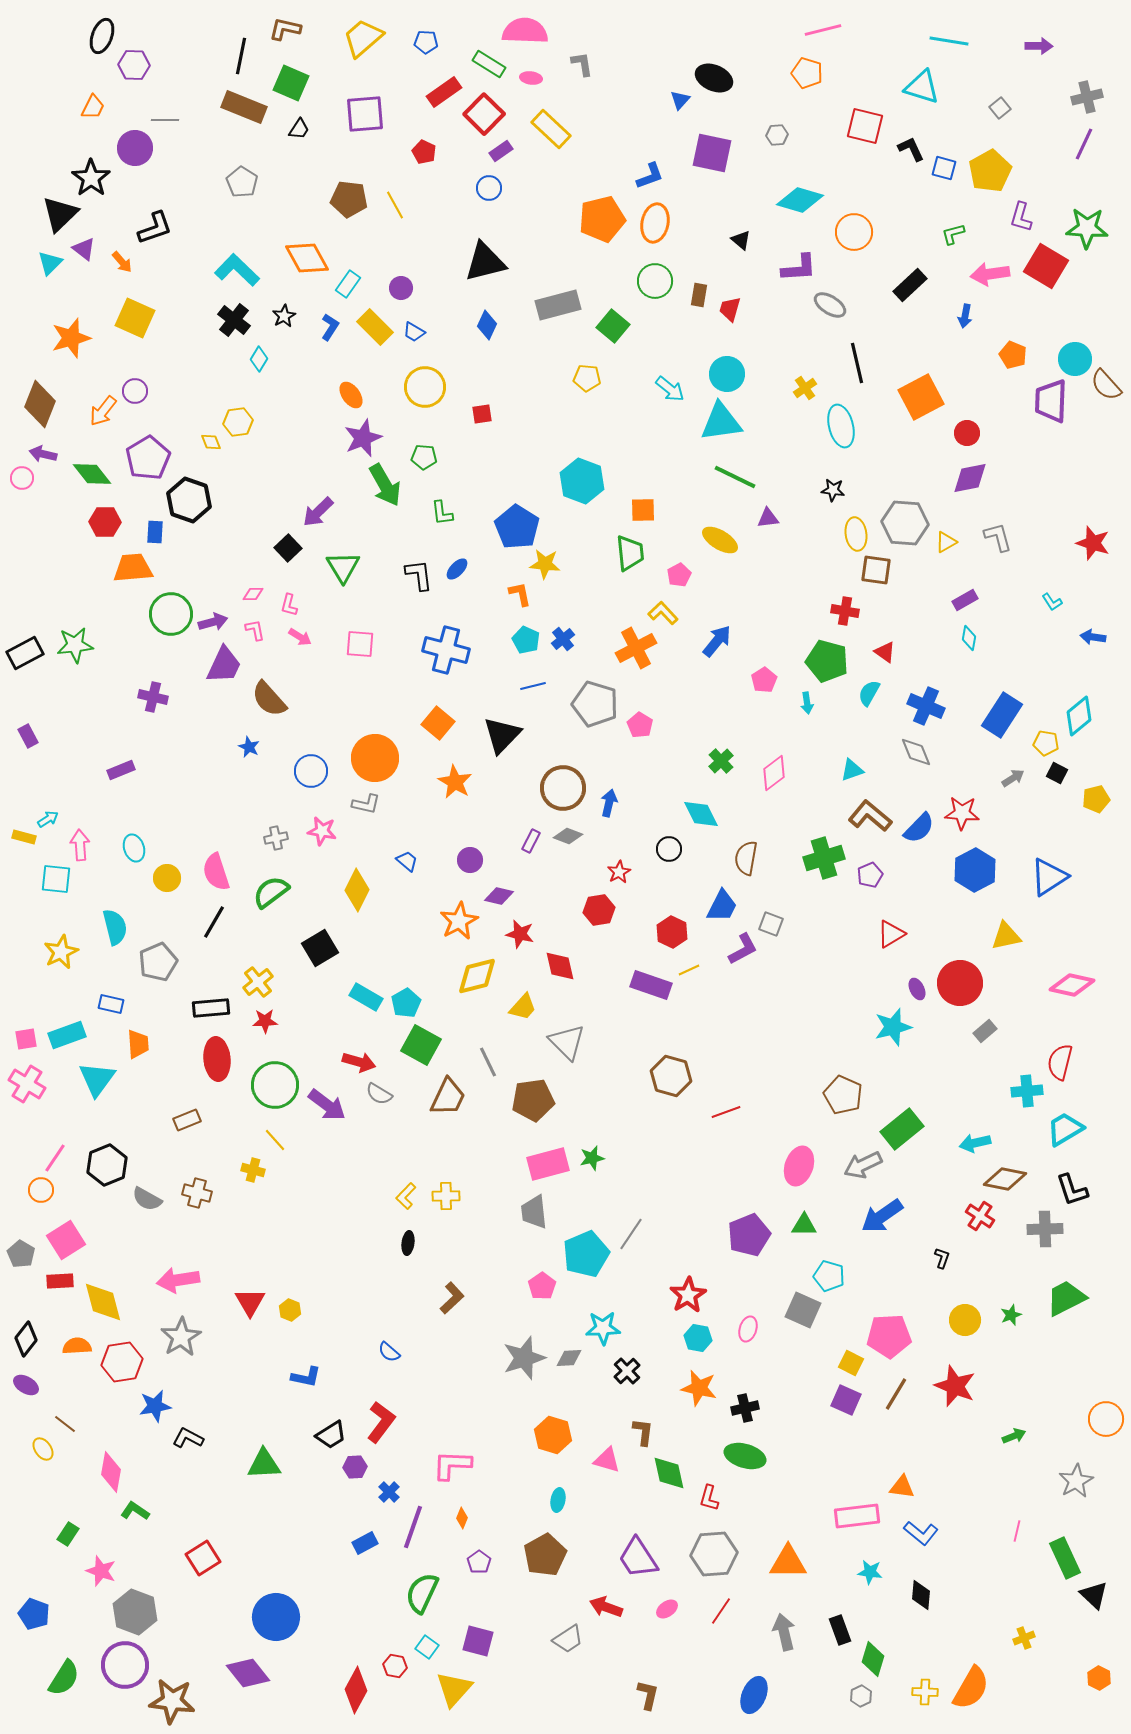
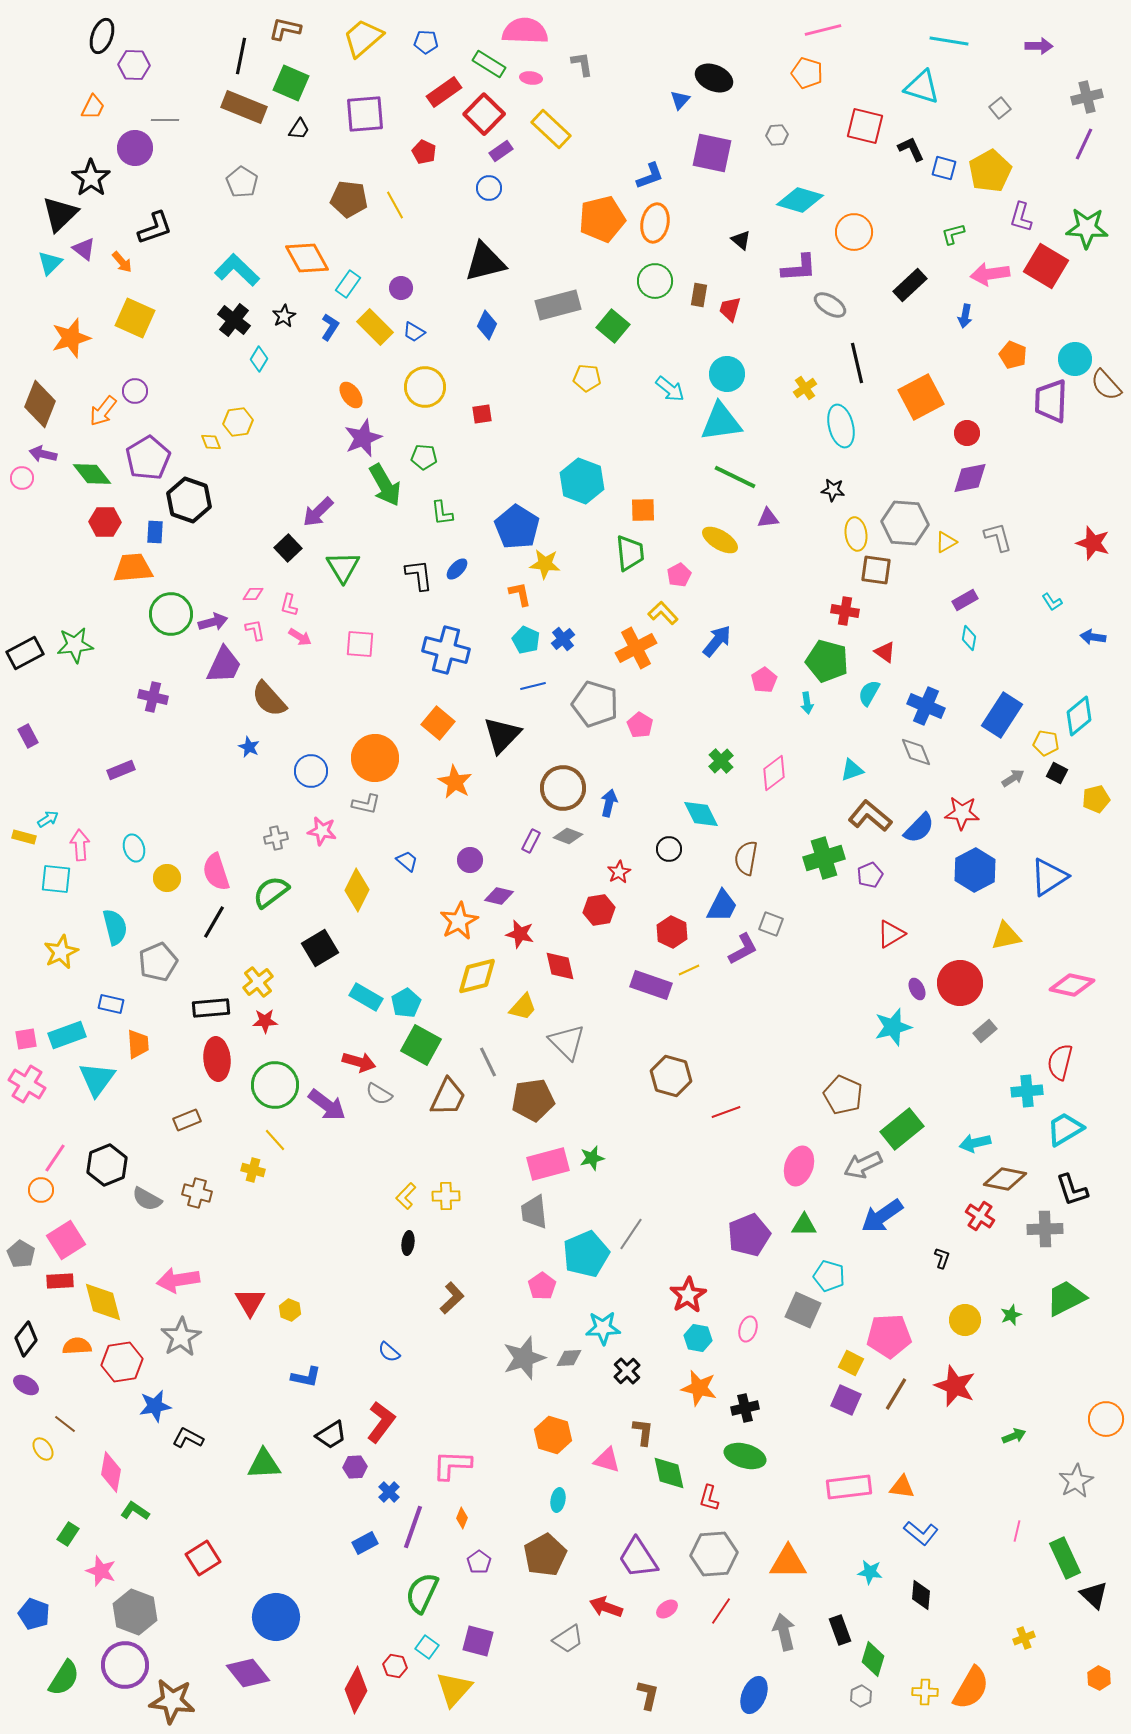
pink rectangle at (857, 1516): moved 8 px left, 29 px up
